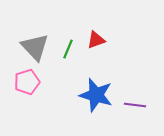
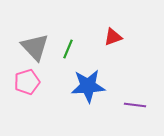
red triangle: moved 17 px right, 3 px up
blue star: moved 8 px left, 9 px up; rotated 20 degrees counterclockwise
